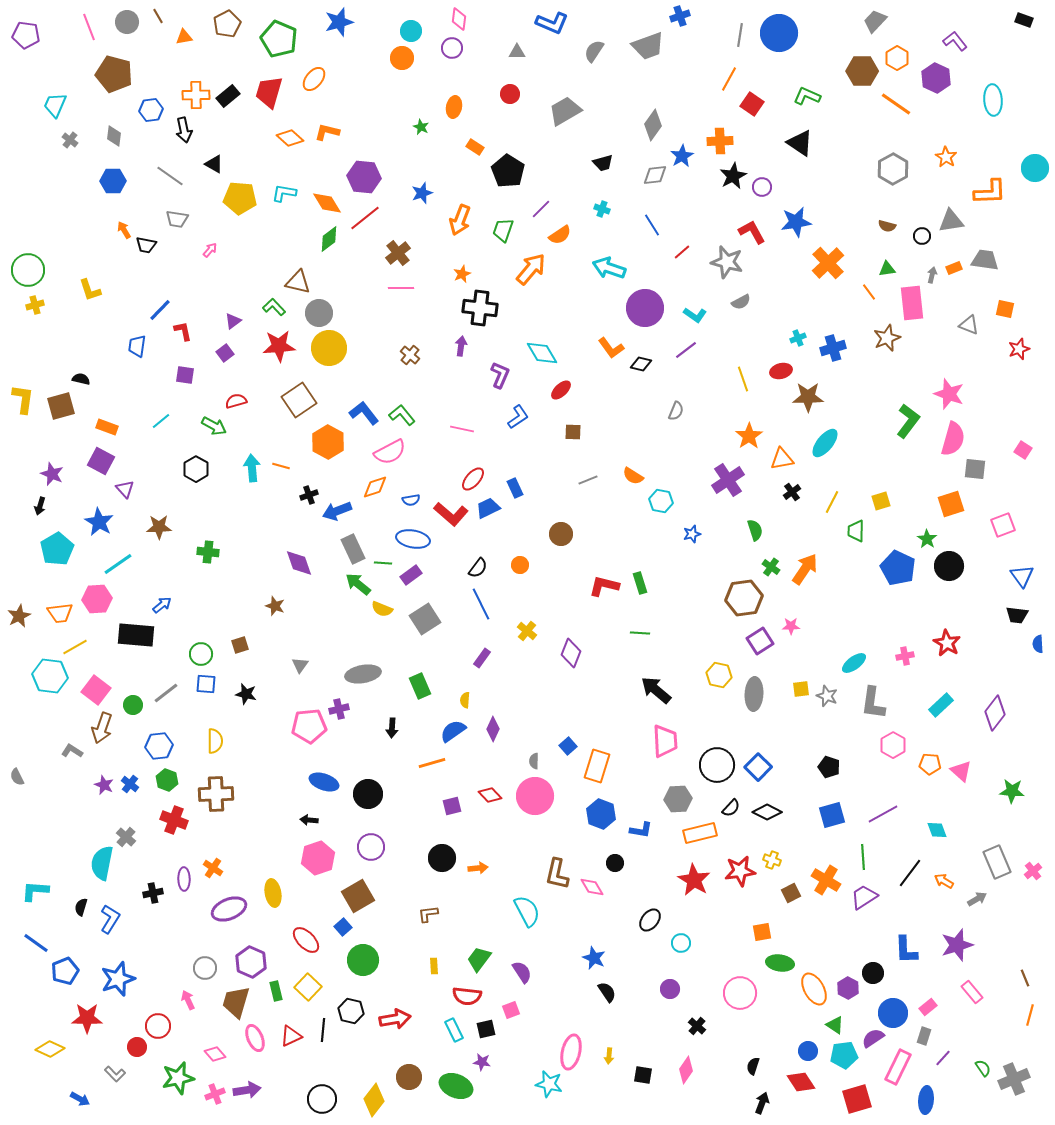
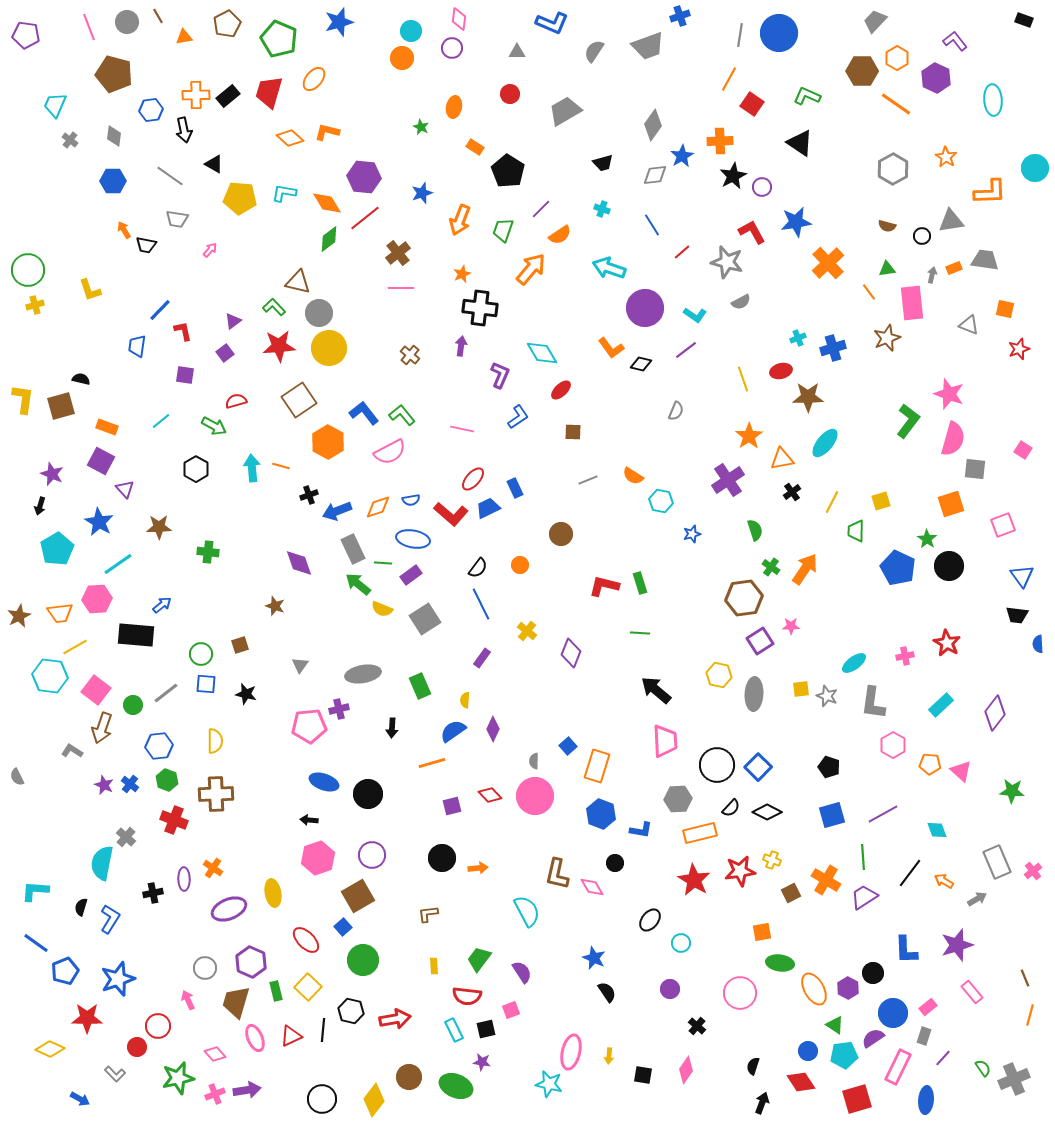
orange diamond at (375, 487): moved 3 px right, 20 px down
purple circle at (371, 847): moved 1 px right, 8 px down
